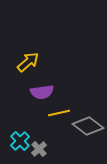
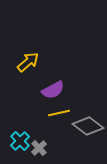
purple semicircle: moved 11 px right, 2 px up; rotated 20 degrees counterclockwise
gray cross: moved 1 px up
